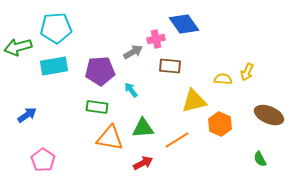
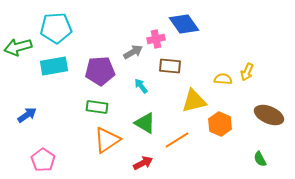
cyan arrow: moved 10 px right, 4 px up
green triangle: moved 2 px right, 5 px up; rotated 35 degrees clockwise
orange triangle: moved 3 px left, 2 px down; rotated 44 degrees counterclockwise
